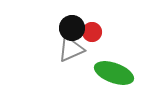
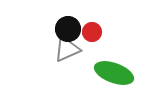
black circle: moved 4 px left, 1 px down
gray triangle: moved 4 px left
